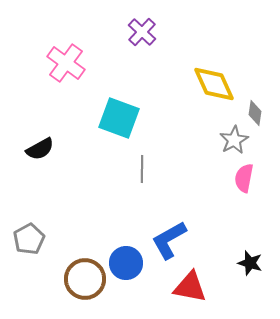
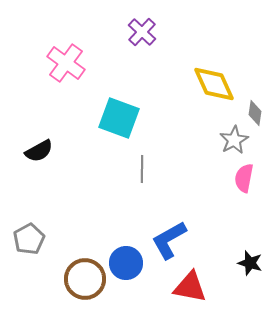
black semicircle: moved 1 px left, 2 px down
